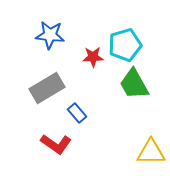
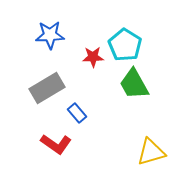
blue star: rotated 8 degrees counterclockwise
cyan pentagon: rotated 24 degrees counterclockwise
yellow triangle: rotated 16 degrees counterclockwise
